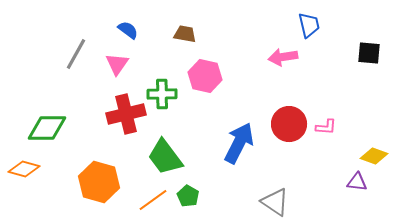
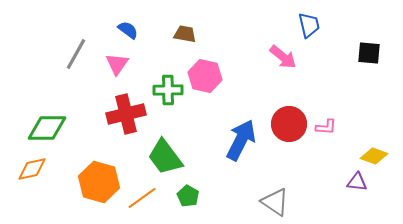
pink arrow: rotated 132 degrees counterclockwise
green cross: moved 6 px right, 4 px up
blue arrow: moved 2 px right, 3 px up
orange diamond: moved 8 px right; rotated 28 degrees counterclockwise
orange line: moved 11 px left, 2 px up
